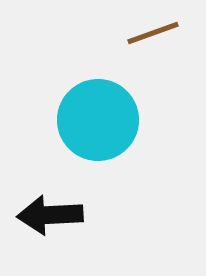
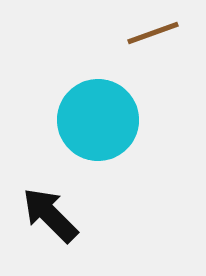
black arrow: rotated 48 degrees clockwise
